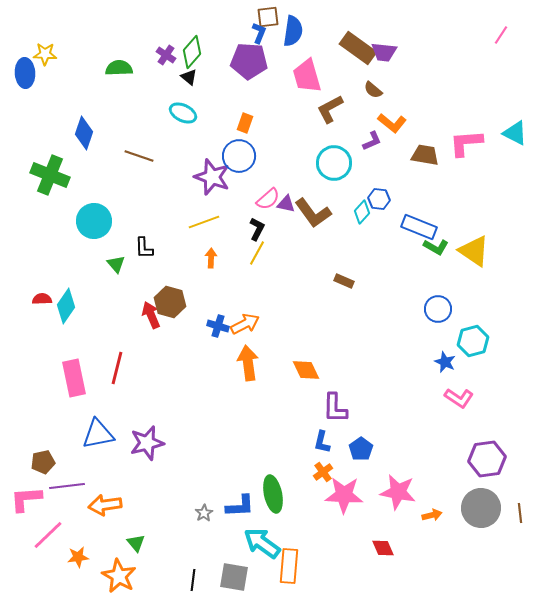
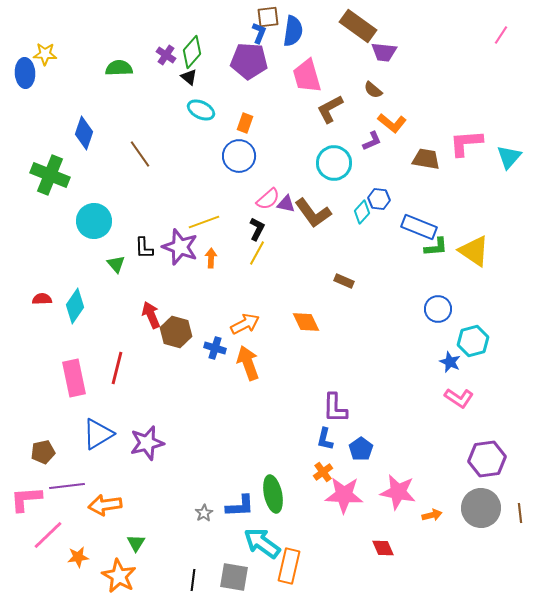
brown rectangle at (358, 48): moved 22 px up
cyan ellipse at (183, 113): moved 18 px right, 3 px up
cyan triangle at (515, 133): moved 6 px left, 24 px down; rotated 44 degrees clockwise
brown trapezoid at (425, 155): moved 1 px right, 4 px down
brown line at (139, 156): moved 1 px right, 2 px up; rotated 36 degrees clockwise
purple star at (212, 177): moved 32 px left, 70 px down
green L-shape at (436, 247): rotated 35 degrees counterclockwise
brown hexagon at (170, 302): moved 6 px right, 30 px down
cyan diamond at (66, 306): moved 9 px right
blue cross at (218, 326): moved 3 px left, 22 px down
blue star at (445, 362): moved 5 px right
orange arrow at (248, 363): rotated 12 degrees counterclockwise
orange diamond at (306, 370): moved 48 px up
blue triangle at (98, 434): rotated 20 degrees counterclockwise
blue L-shape at (322, 442): moved 3 px right, 3 px up
brown pentagon at (43, 462): moved 10 px up
green triangle at (136, 543): rotated 12 degrees clockwise
orange rectangle at (289, 566): rotated 8 degrees clockwise
